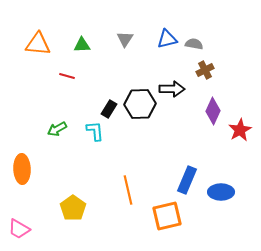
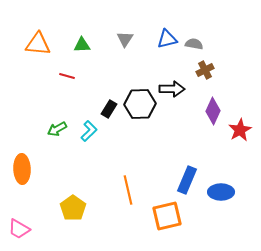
cyan L-shape: moved 6 px left; rotated 50 degrees clockwise
